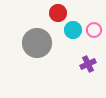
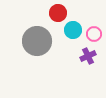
pink circle: moved 4 px down
gray circle: moved 2 px up
purple cross: moved 8 px up
